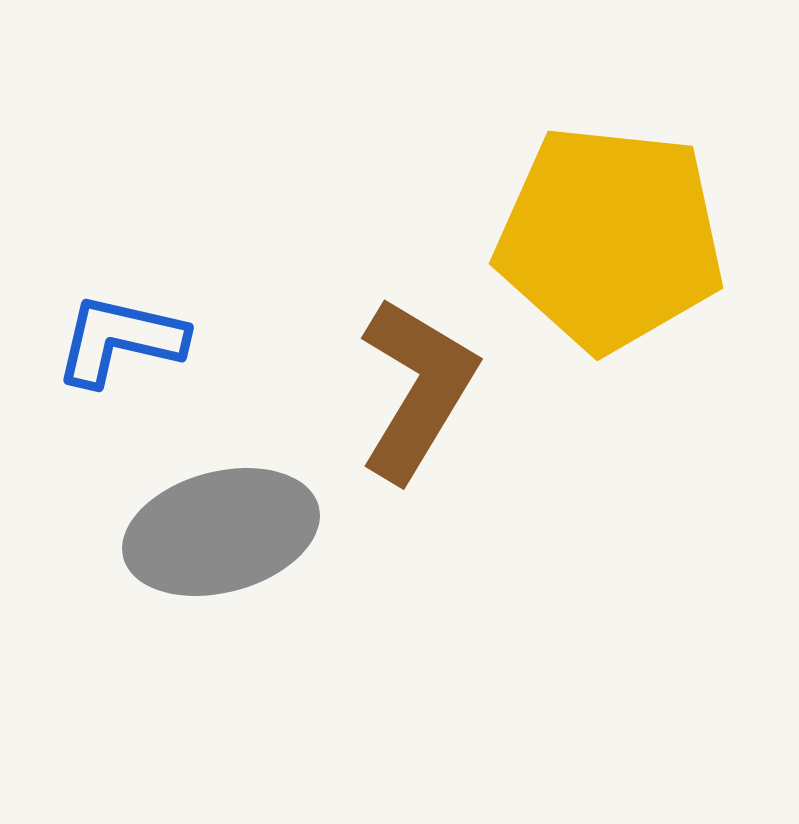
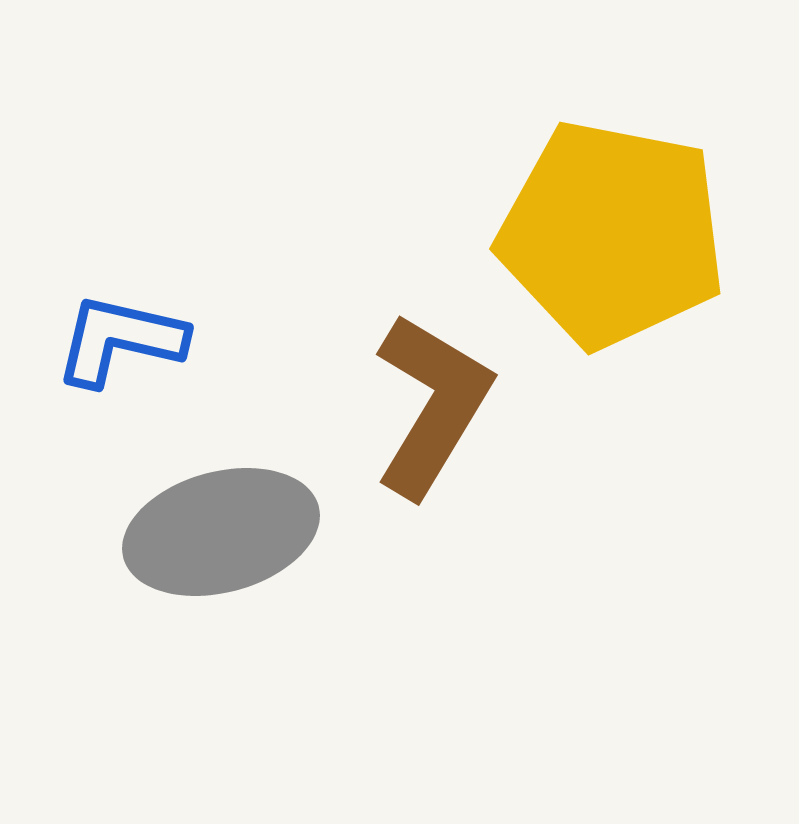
yellow pentagon: moved 2 px right, 4 px up; rotated 5 degrees clockwise
brown L-shape: moved 15 px right, 16 px down
